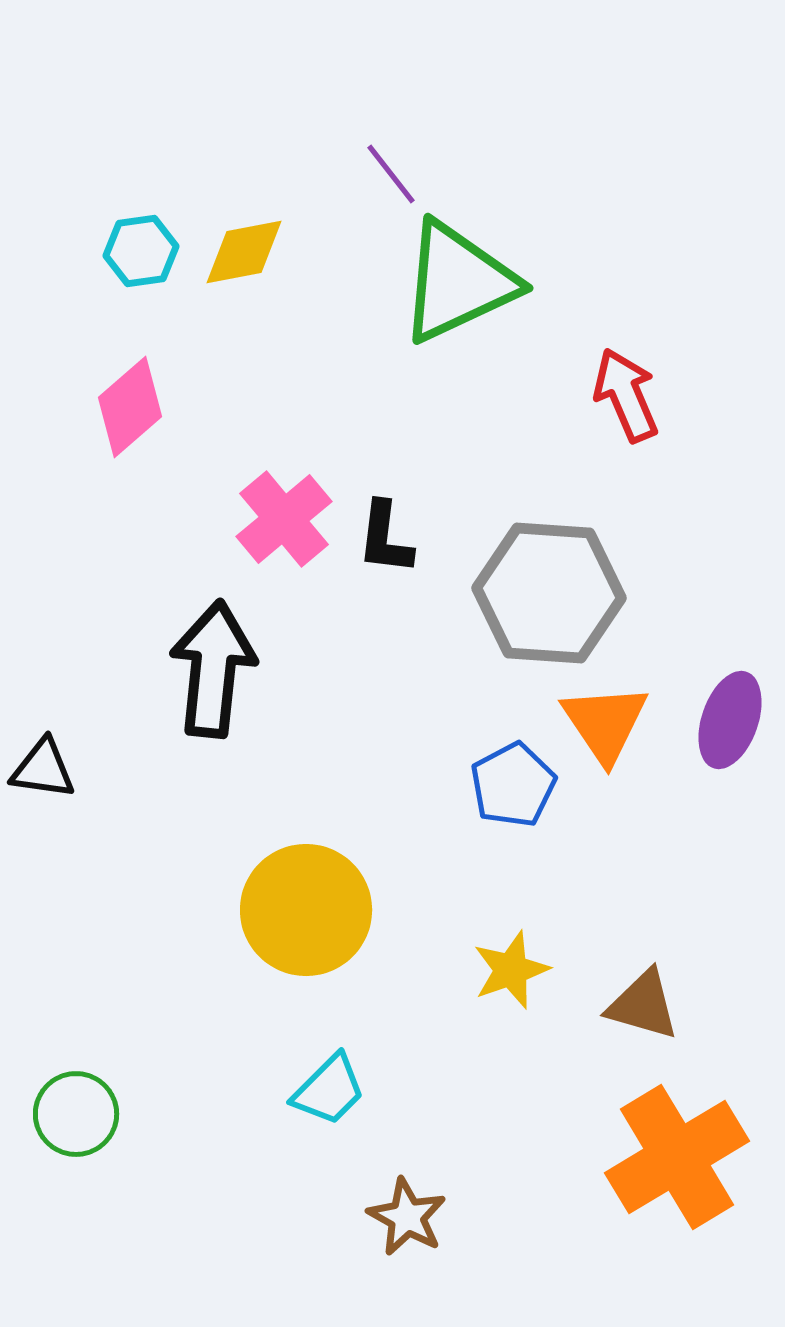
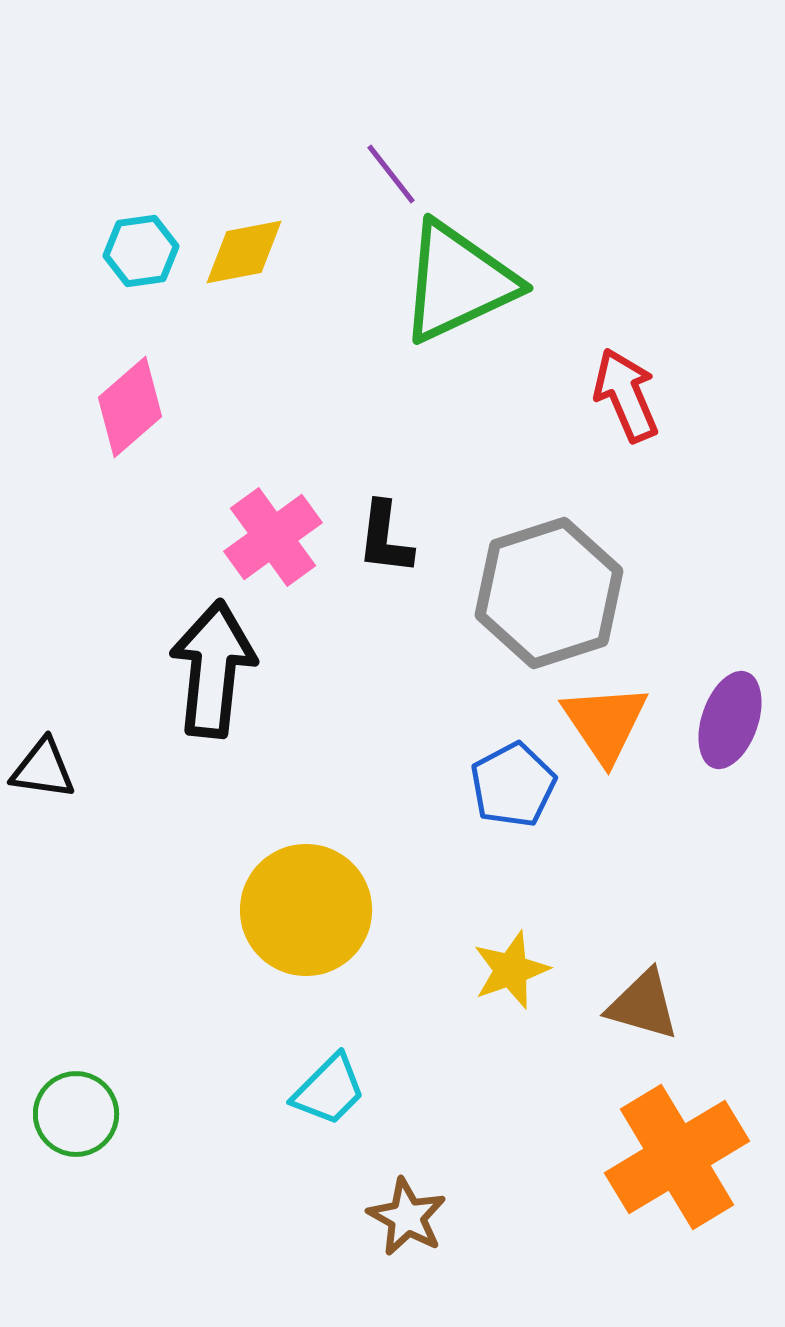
pink cross: moved 11 px left, 18 px down; rotated 4 degrees clockwise
gray hexagon: rotated 22 degrees counterclockwise
